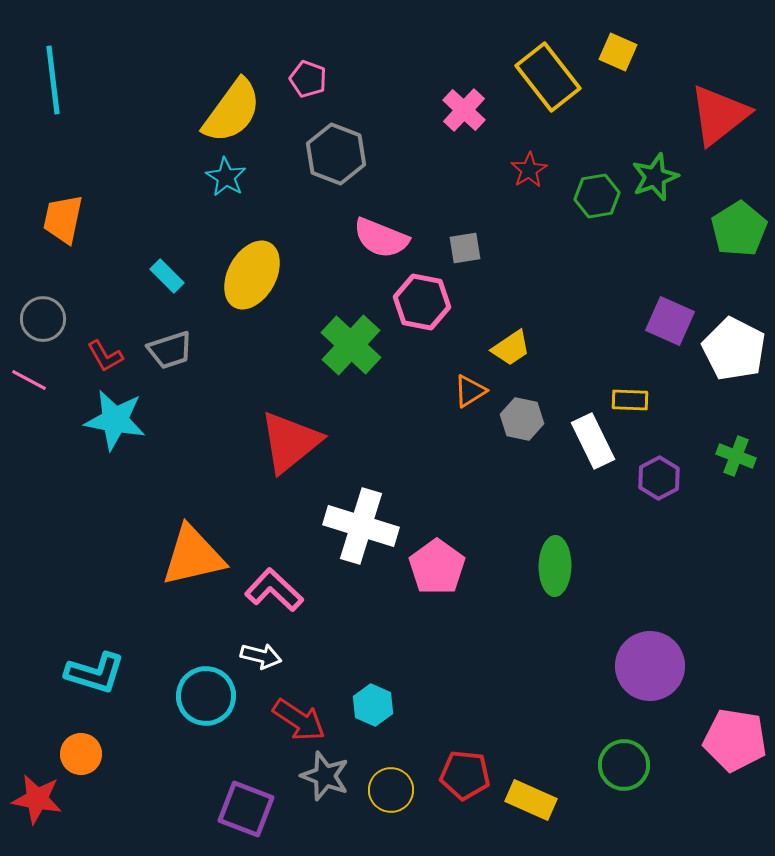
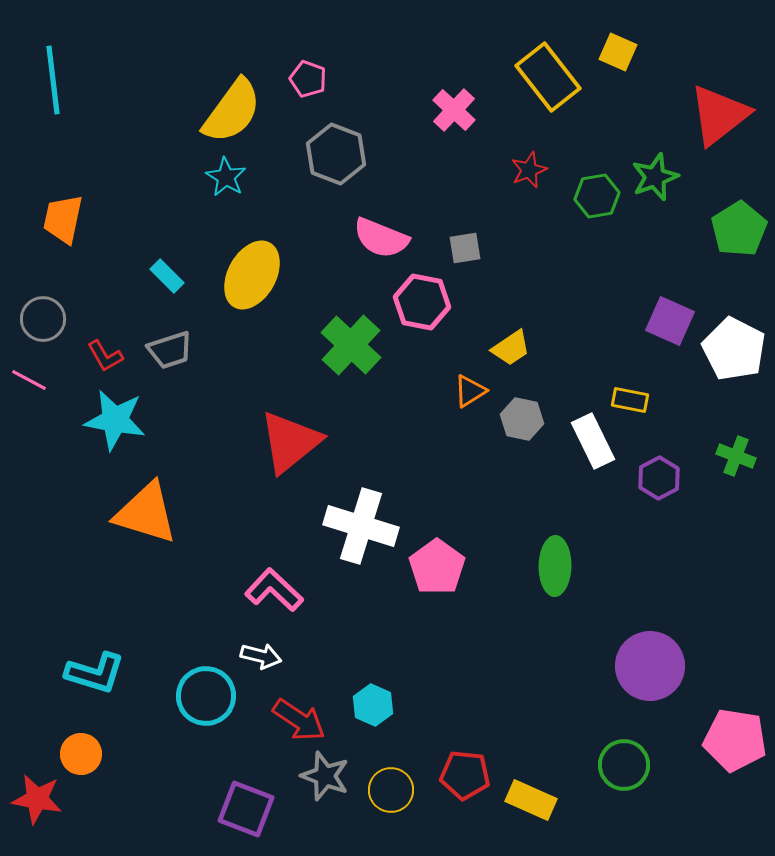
pink cross at (464, 110): moved 10 px left
red star at (529, 170): rotated 9 degrees clockwise
yellow rectangle at (630, 400): rotated 9 degrees clockwise
orange triangle at (193, 556): moved 47 px left, 43 px up; rotated 30 degrees clockwise
